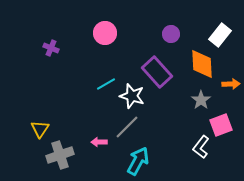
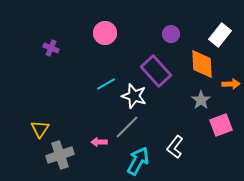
purple rectangle: moved 1 px left, 1 px up
white star: moved 2 px right
white L-shape: moved 26 px left
